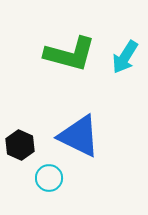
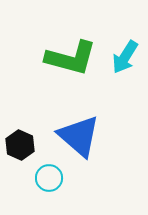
green L-shape: moved 1 px right, 4 px down
blue triangle: rotated 15 degrees clockwise
